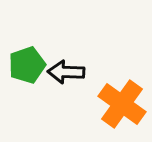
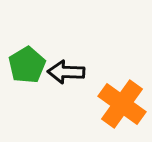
green pentagon: rotated 12 degrees counterclockwise
